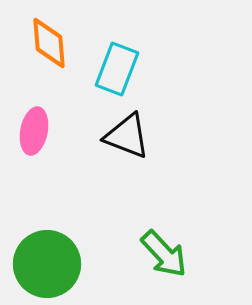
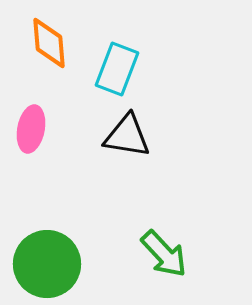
pink ellipse: moved 3 px left, 2 px up
black triangle: rotated 12 degrees counterclockwise
